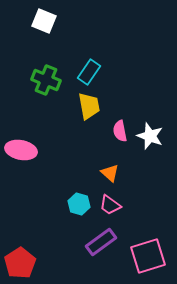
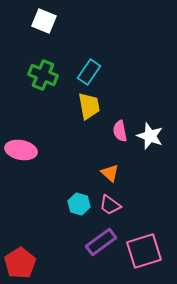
green cross: moved 3 px left, 5 px up
pink square: moved 4 px left, 5 px up
